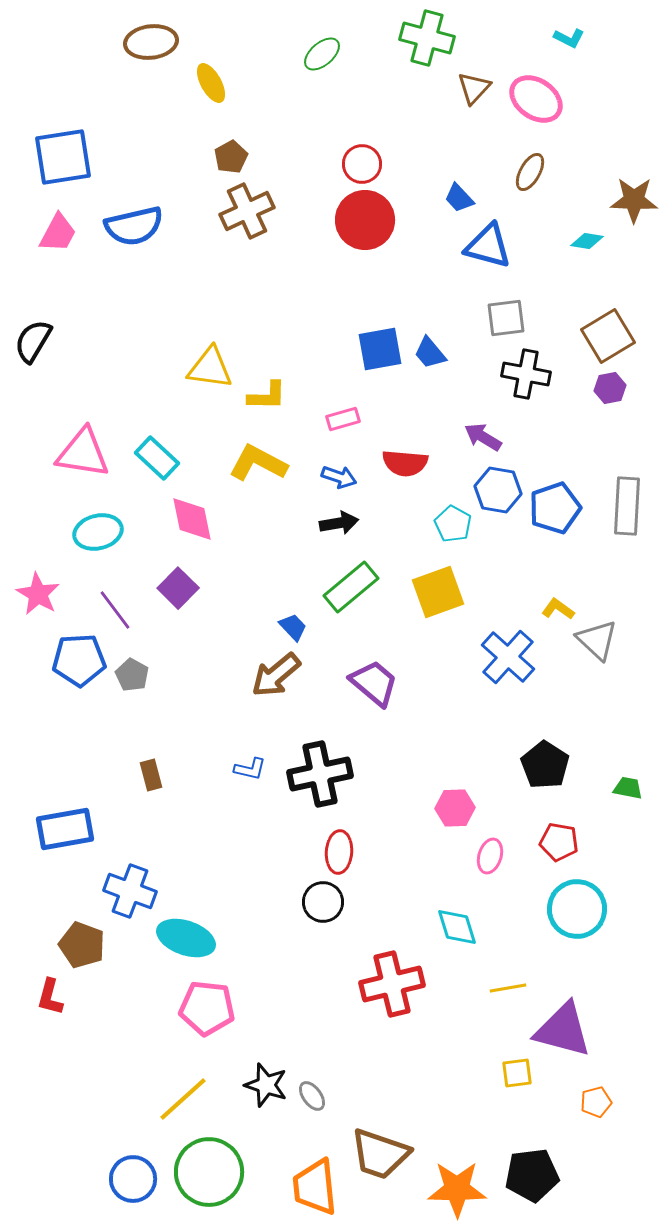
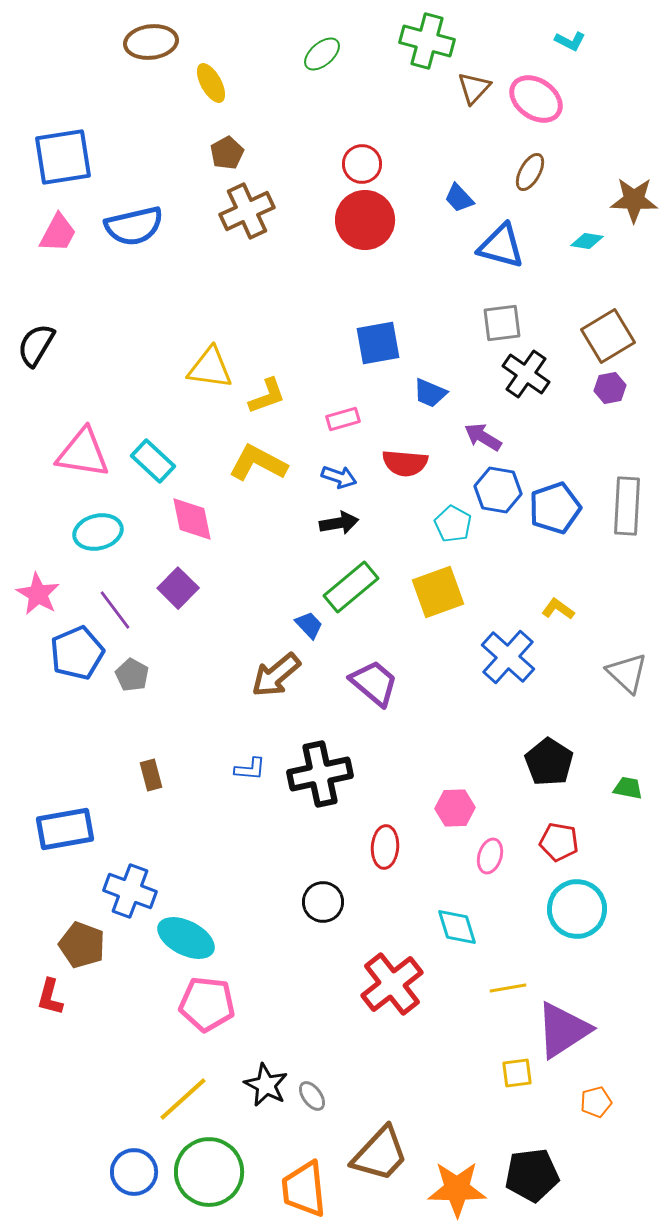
green cross at (427, 38): moved 3 px down
cyan L-shape at (569, 38): moved 1 px right, 3 px down
brown pentagon at (231, 157): moved 4 px left, 4 px up
blue triangle at (488, 246): moved 13 px right
gray square at (506, 318): moved 4 px left, 5 px down
black semicircle at (33, 341): moved 3 px right, 4 px down
blue square at (380, 349): moved 2 px left, 6 px up
blue trapezoid at (430, 353): moved 40 px down; rotated 27 degrees counterclockwise
black cross at (526, 374): rotated 24 degrees clockwise
yellow L-shape at (267, 396): rotated 21 degrees counterclockwise
cyan rectangle at (157, 458): moved 4 px left, 3 px down
blue trapezoid at (293, 627): moved 16 px right, 2 px up
gray triangle at (597, 640): moved 30 px right, 33 px down
blue pentagon at (79, 660): moved 2 px left, 7 px up; rotated 20 degrees counterclockwise
black pentagon at (545, 765): moved 4 px right, 3 px up
blue L-shape at (250, 769): rotated 8 degrees counterclockwise
red ellipse at (339, 852): moved 46 px right, 5 px up
cyan ellipse at (186, 938): rotated 8 degrees clockwise
red cross at (392, 984): rotated 24 degrees counterclockwise
pink pentagon at (207, 1008): moved 4 px up
purple triangle at (563, 1030): rotated 48 degrees counterclockwise
black star at (266, 1085): rotated 9 degrees clockwise
brown trapezoid at (380, 1154): rotated 66 degrees counterclockwise
blue circle at (133, 1179): moved 1 px right, 7 px up
orange trapezoid at (315, 1187): moved 11 px left, 2 px down
